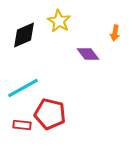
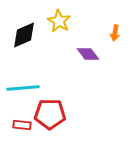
cyan line: rotated 24 degrees clockwise
red pentagon: rotated 12 degrees counterclockwise
